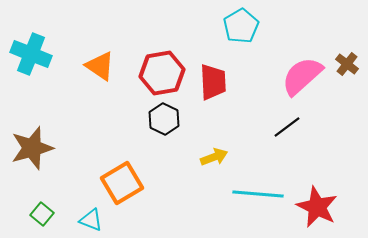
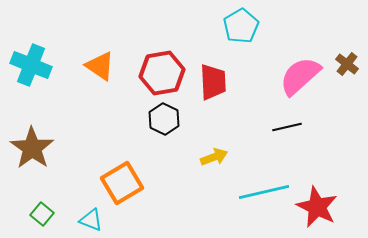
cyan cross: moved 11 px down
pink semicircle: moved 2 px left
black line: rotated 24 degrees clockwise
brown star: rotated 21 degrees counterclockwise
cyan line: moved 6 px right, 2 px up; rotated 18 degrees counterclockwise
